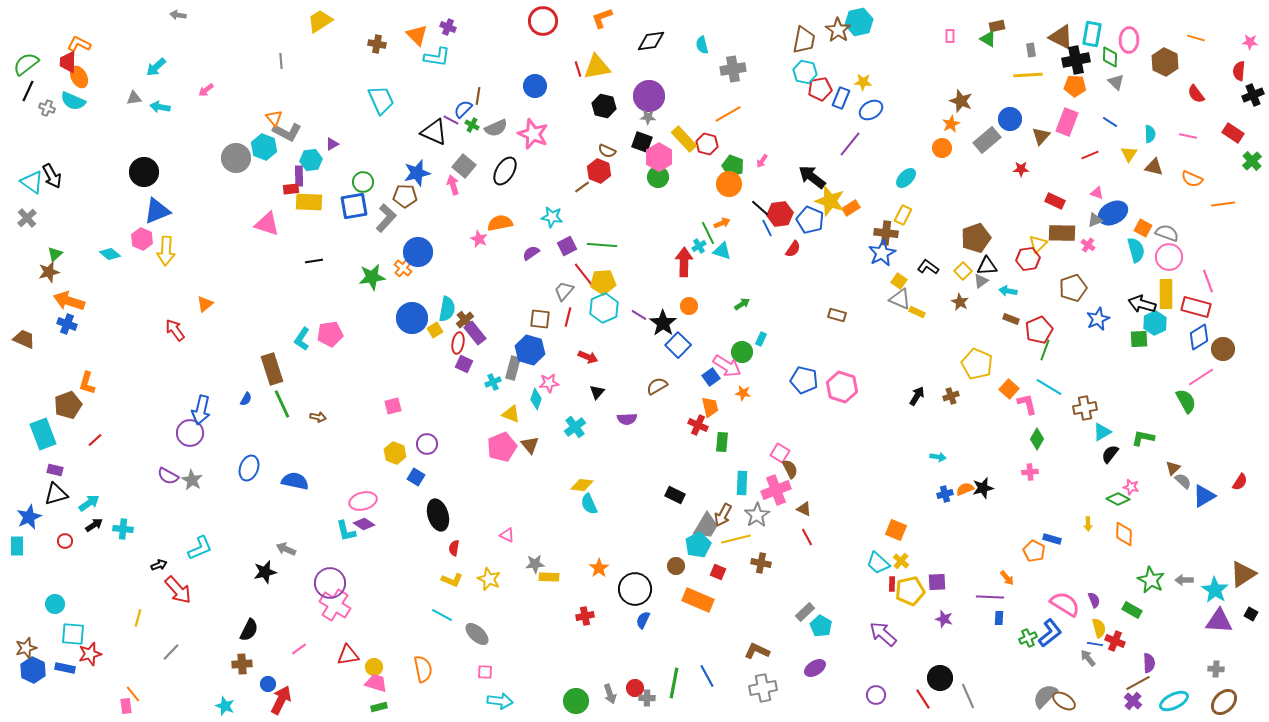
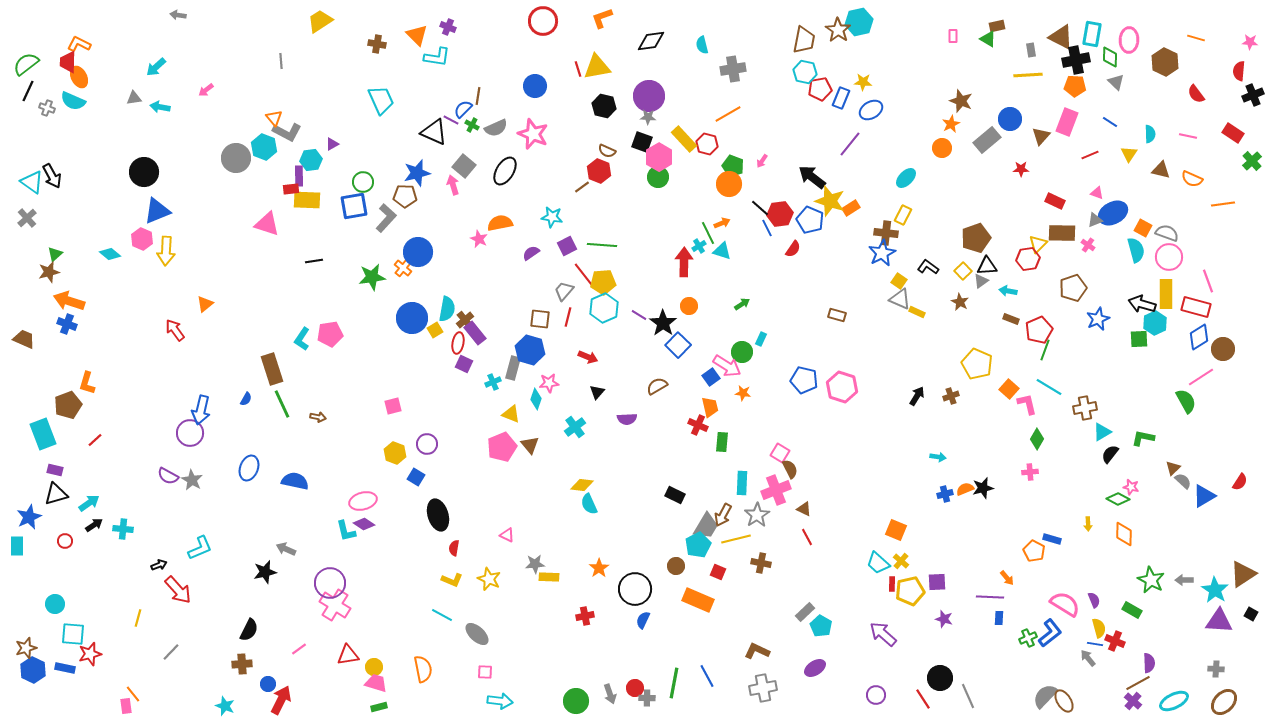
pink rectangle at (950, 36): moved 3 px right
brown triangle at (1154, 167): moved 7 px right, 3 px down
yellow rectangle at (309, 202): moved 2 px left, 2 px up
brown ellipse at (1064, 701): rotated 25 degrees clockwise
